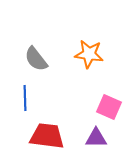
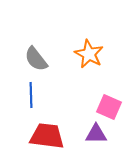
orange star: rotated 20 degrees clockwise
blue line: moved 6 px right, 3 px up
purple triangle: moved 4 px up
